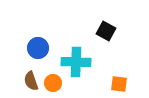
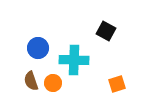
cyan cross: moved 2 px left, 2 px up
orange square: moved 2 px left; rotated 24 degrees counterclockwise
